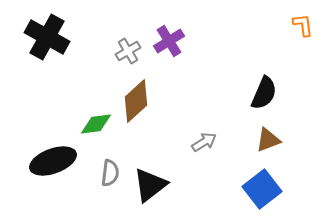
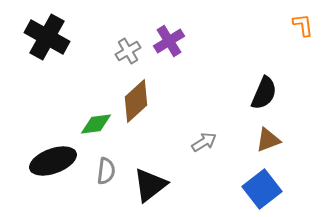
gray semicircle: moved 4 px left, 2 px up
